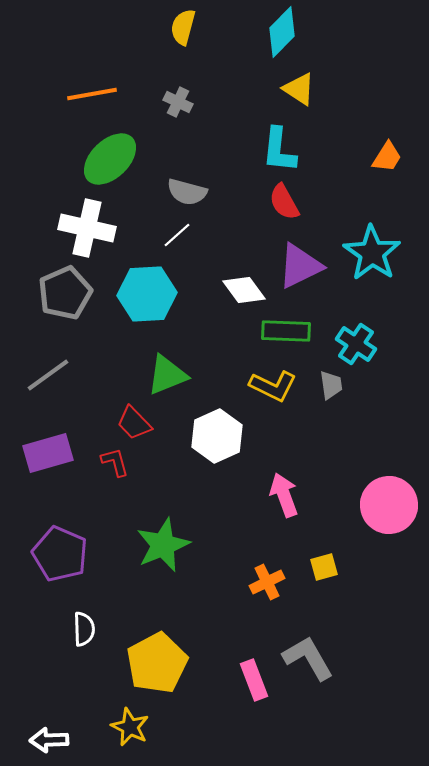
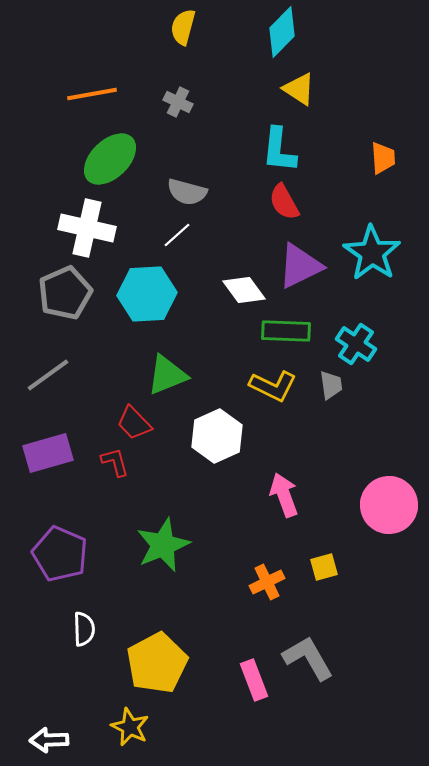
orange trapezoid: moved 4 px left, 1 px down; rotated 36 degrees counterclockwise
